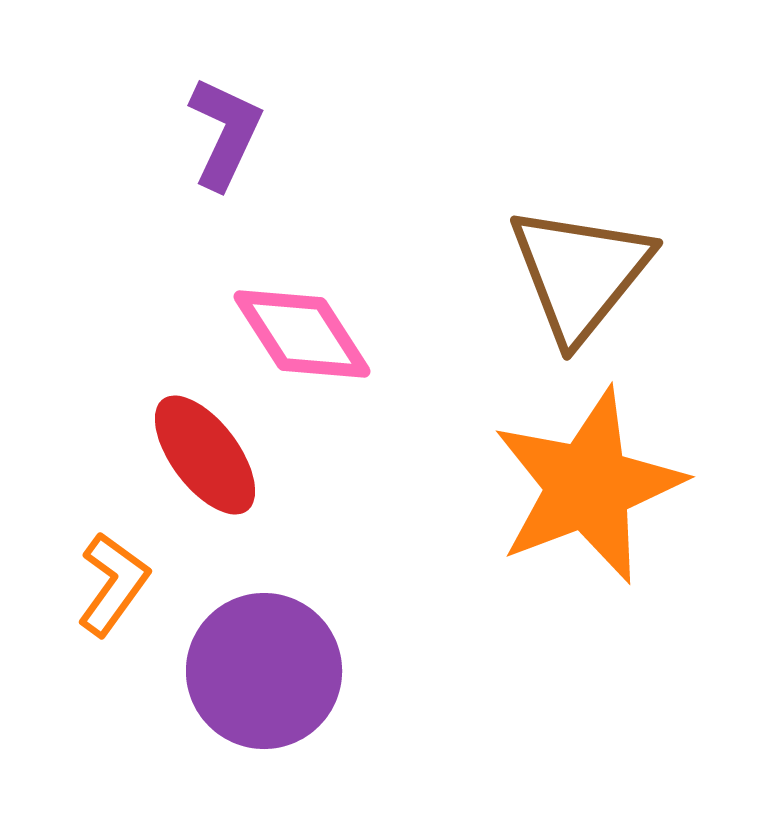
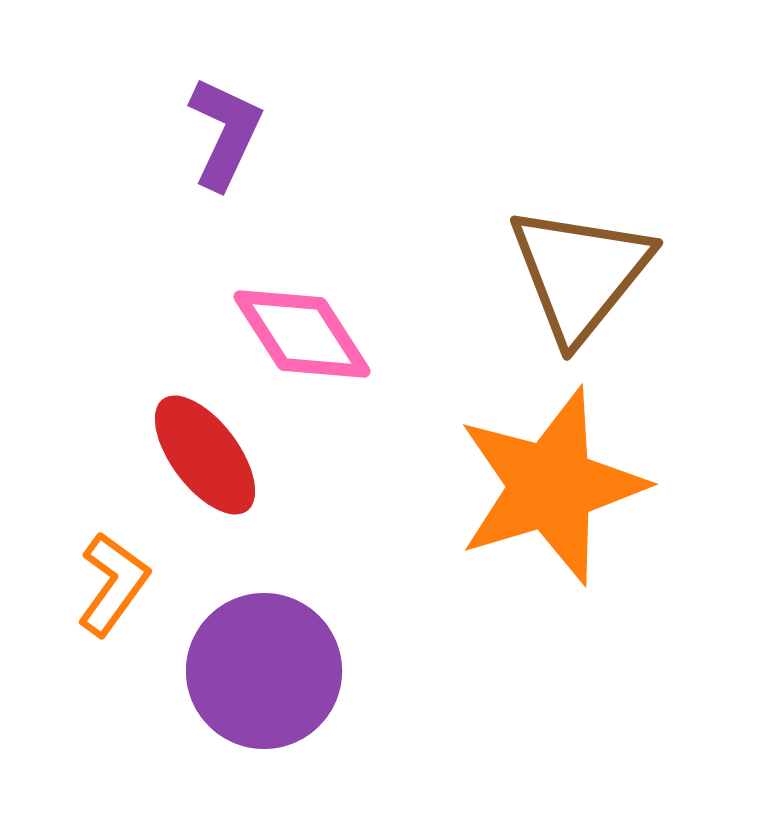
orange star: moved 37 px left; rotated 4 degrees clockwise
